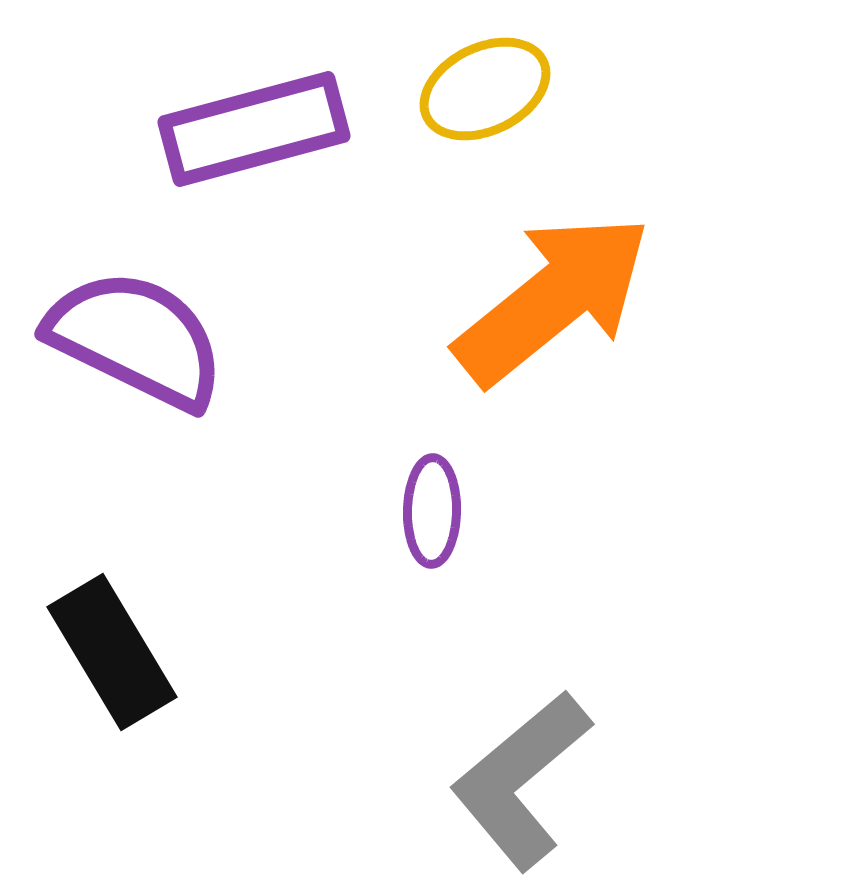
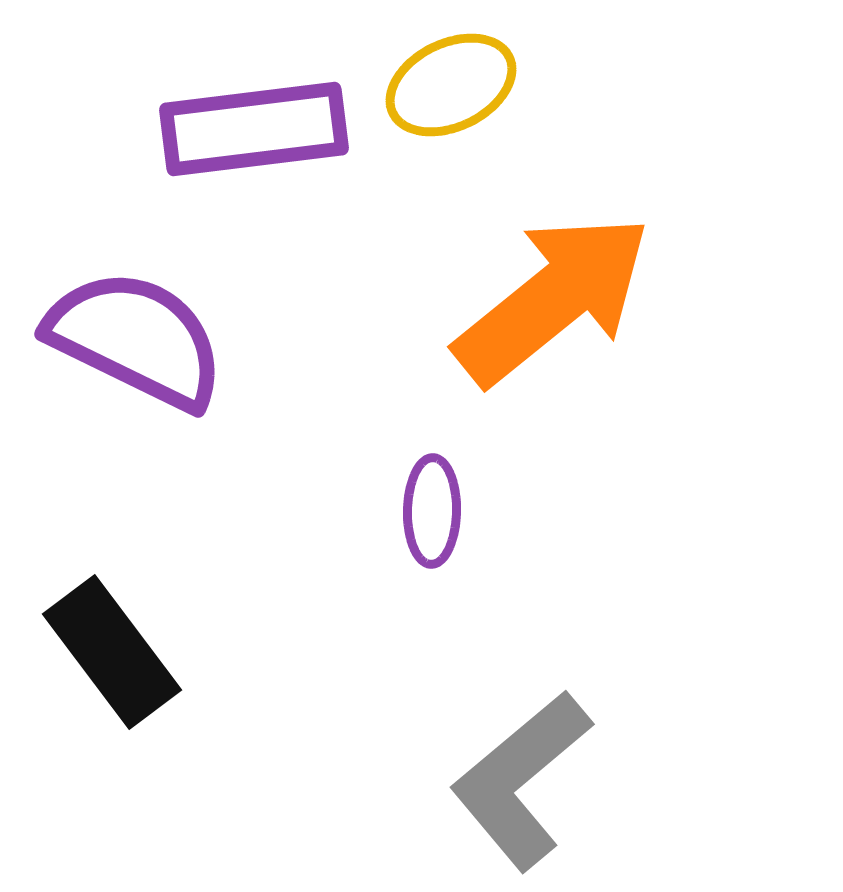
yellow ellipse: moved 34 px left, 4 px up
purple rectangle: rotated 8 degrees clockwise
black rectangle: rotated 6 degrees counterclockwise
